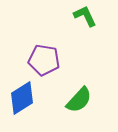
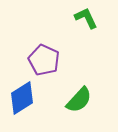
green L-shape: moved 1 px right, 2 px down
purple pentagon: rotated 16 degrees clockwise
